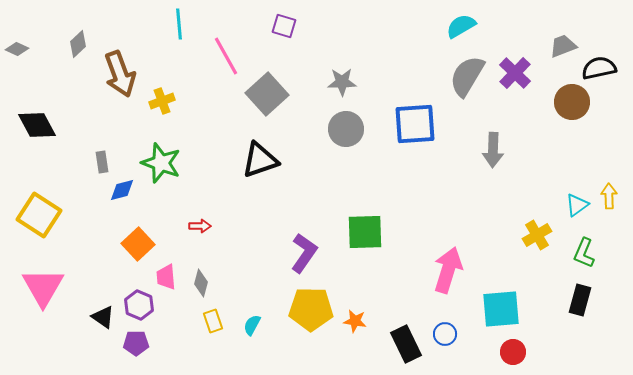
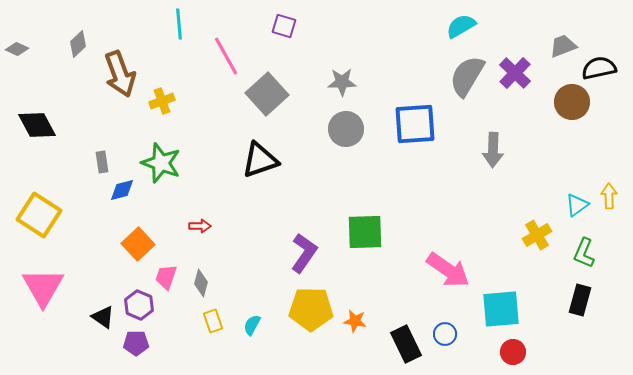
pink arrow at (448, 270): rotated 108 degrees clockwise
pink trapezoid at (166, 277): rotated 24 degrees clockwise
